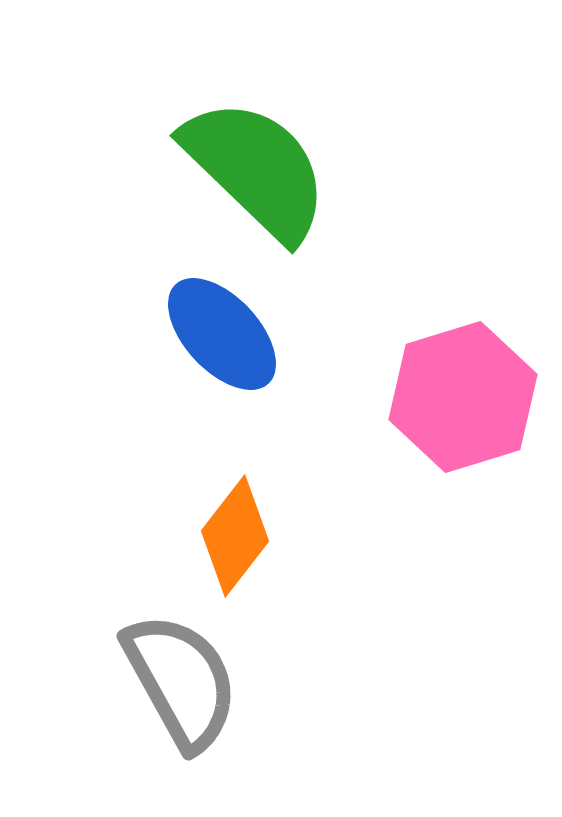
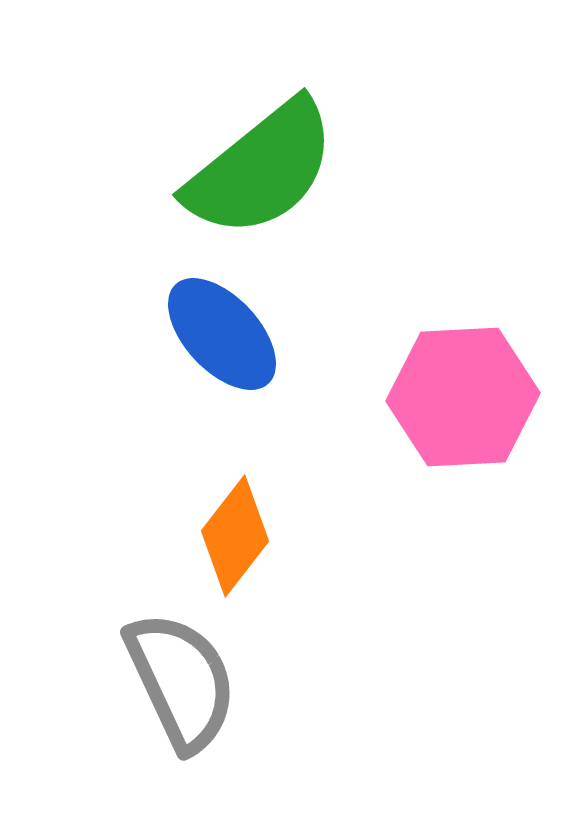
green semicircle: moved 5 px right; rotated 97 degrees clockwise
pink hexagon: rotated 14 degrees clockwise
gray semicircle: rotated 4 degrees clockwise
